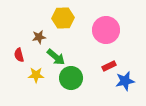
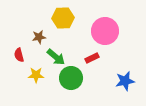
pink circle: moved 1 px left, 1 px down
red rectangle: moved 17 px left, 8 px up
